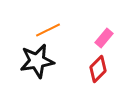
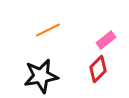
pink rectangle: moved 2 px right, 2 px down; rotated 12 degrees clockwise
black star: moved 4 px right, 15 px down
